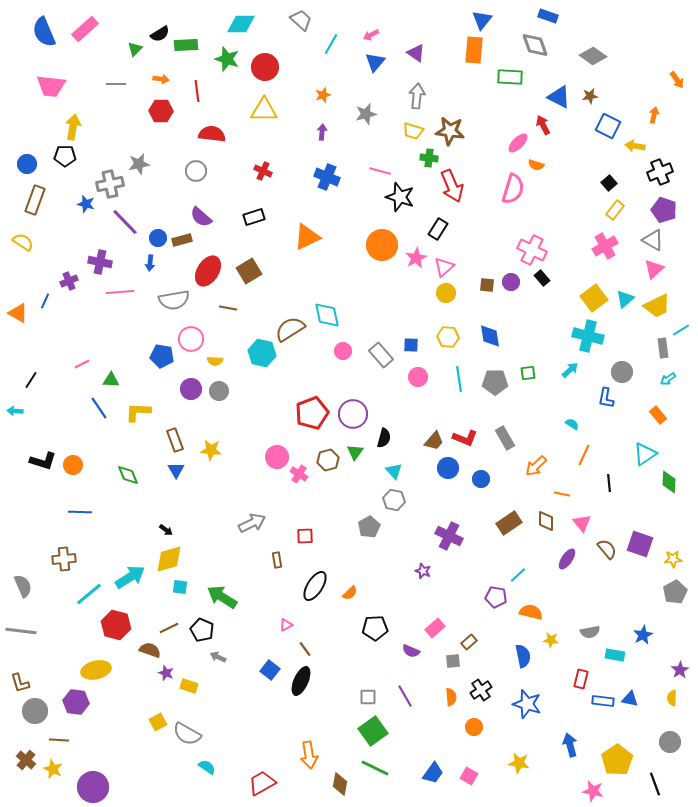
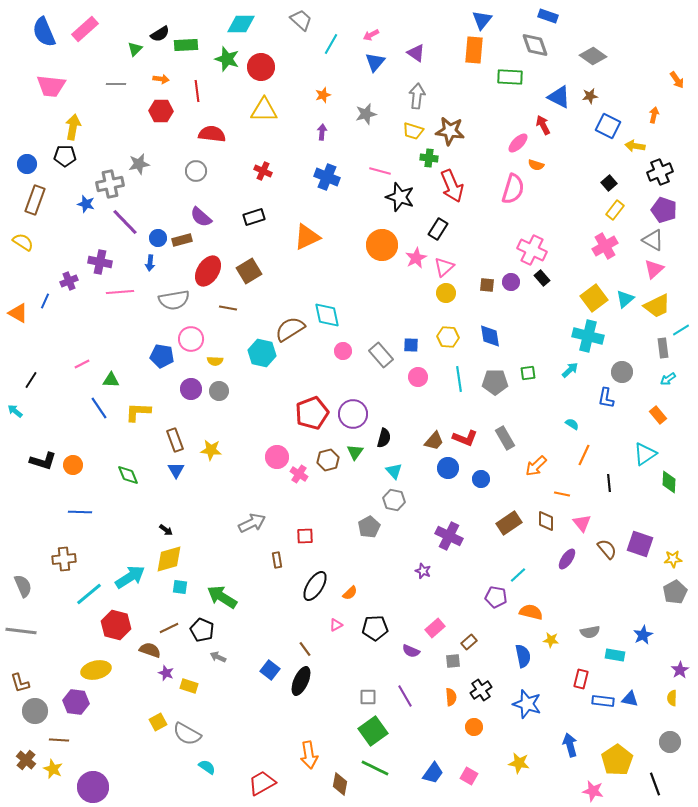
red circle at (265, 67): moved 4 px left
cyan arrow at (15, 411): rotated 35 degrees clockwise
pink triangle at (286, 625): moved 50 px right
